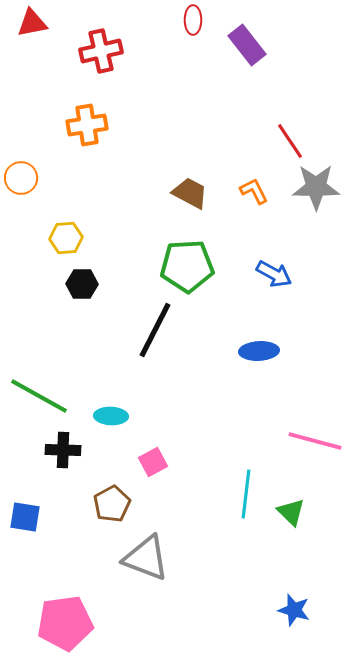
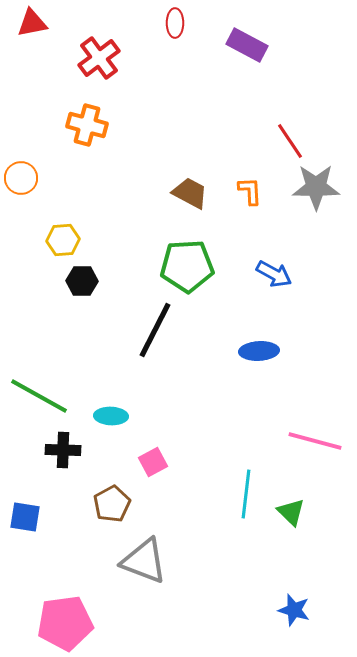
red ellipse: moved 18 px left, 3 px down
purple rectangle: rotated 24 degrees counterclockwise
red cross: moved 2 px left, 7 px down; rotated 24 degrees counterclockwise
orange cross: rotated 24 degrees clockwise
orange L-shape: moved 4 px left; rotated 24 degrees clockwise
yellow hexagon: moved 3 px left, 2 px down
black hexagon: moved 3 px up
gray triangle: moved 2 px left, 3 px down
